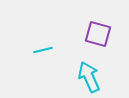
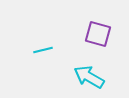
cyan arrow: rotated 36 degrees counterclockwise
